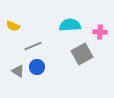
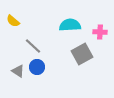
yellow semicircle: moved 5 px up; rotated 16 degrees clockwise
gray line: rotated 66 degrees clockwise
